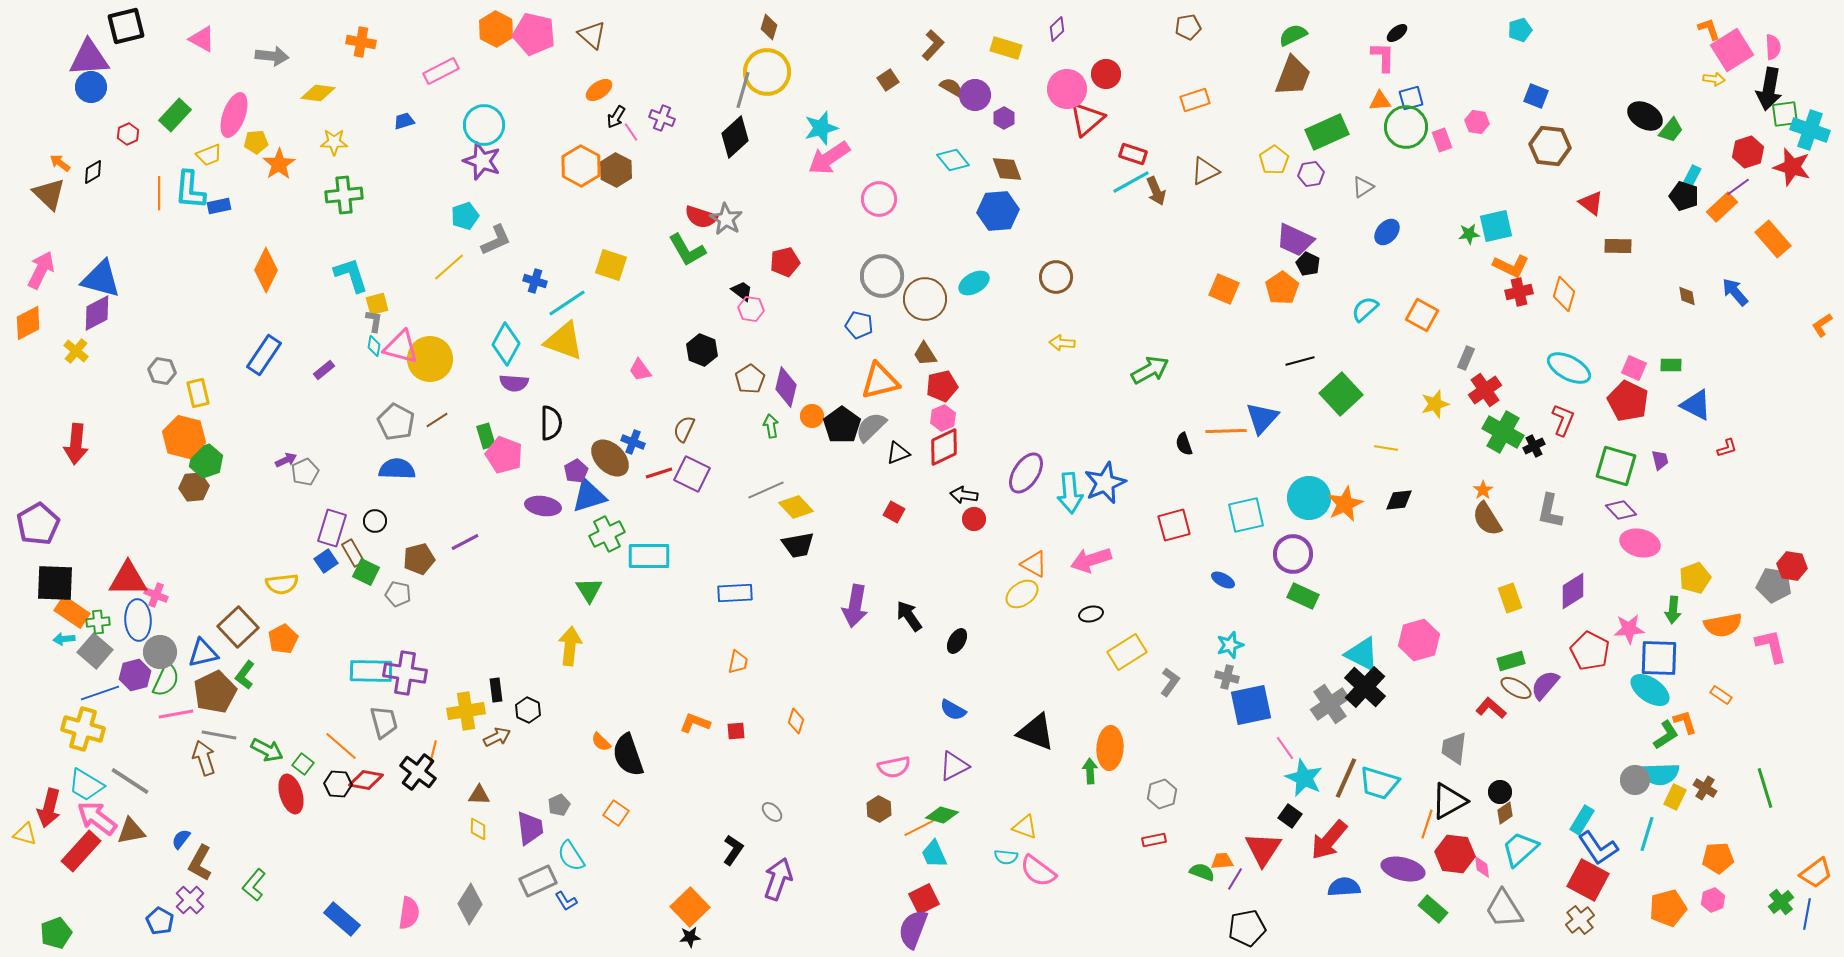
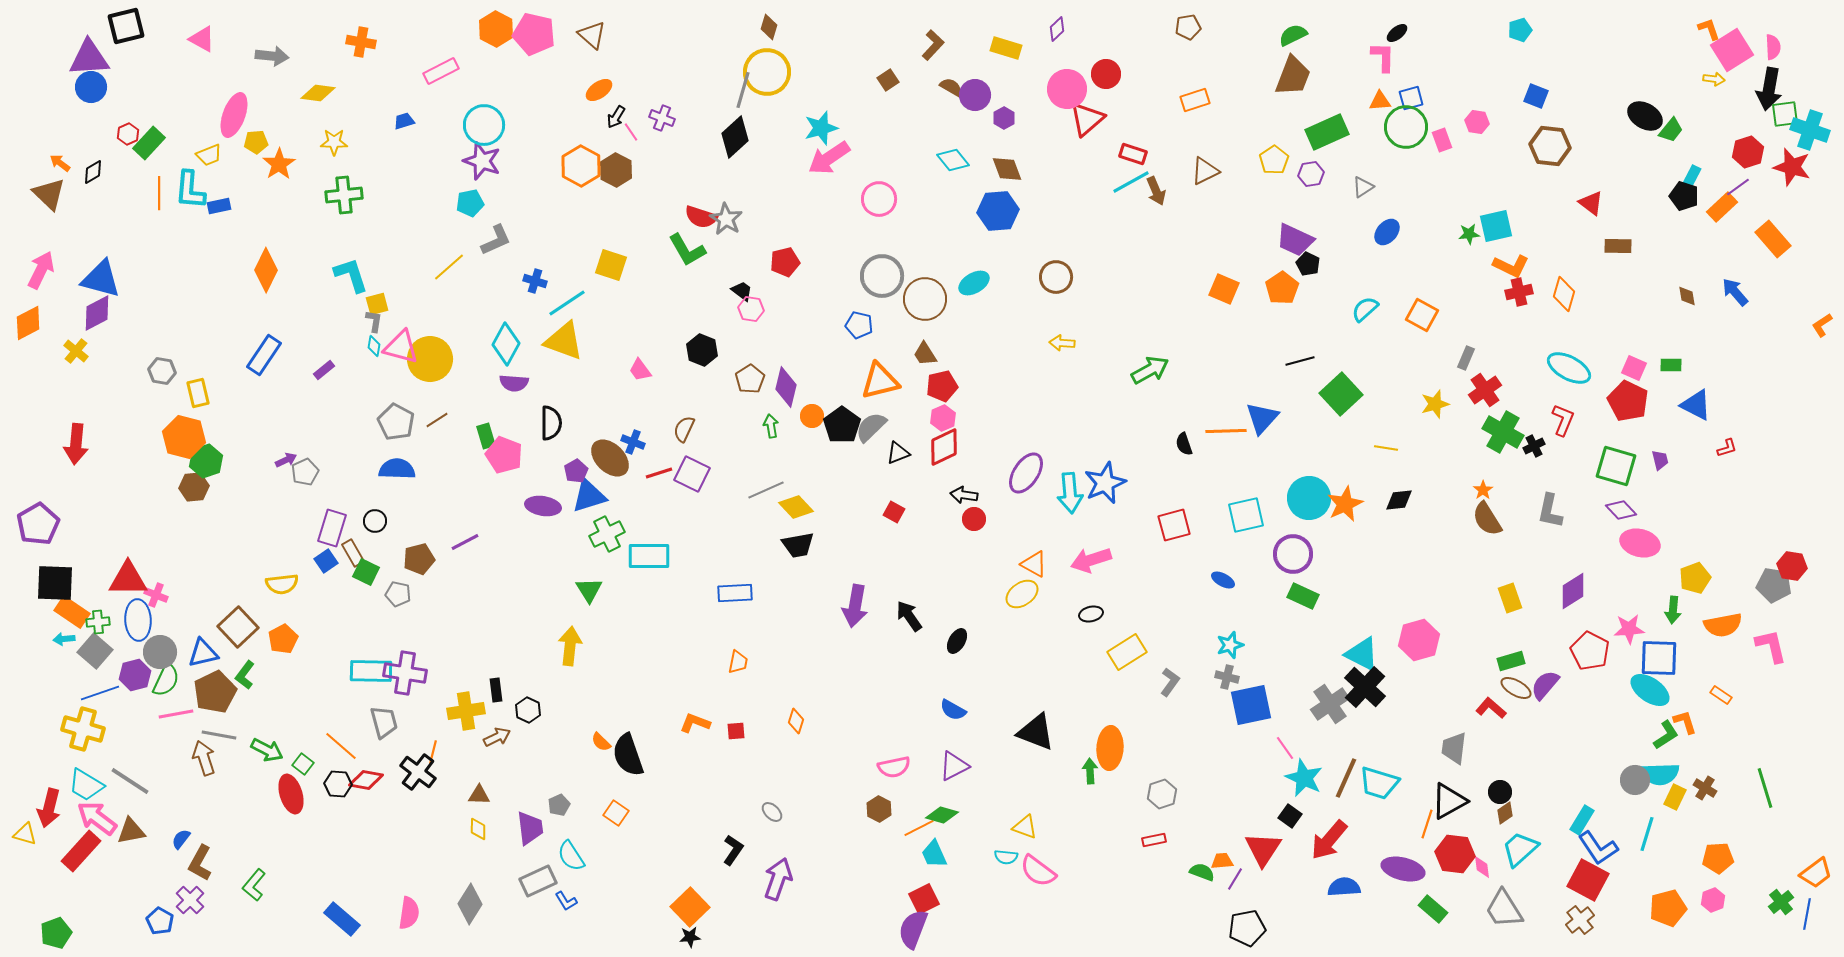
green rectangle at (175, 115): moved 26 px left, 28 px down
cyan pentagon at (465, 216): moved 5 px right, 13 px up; rotated 8 degrees clockwise
